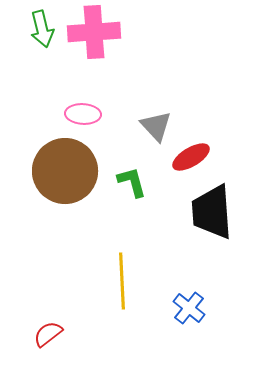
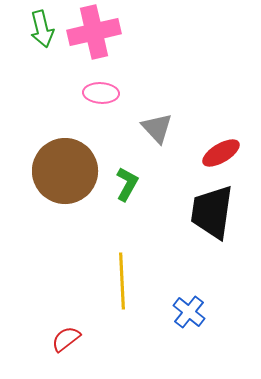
pink cross: rotated 9 degrees counterclockwise
pink ellipse: moved 18 px right, 21 px up
gray triangle: moved 1 px right, 2 px down
red ellipse: moved 30 px right, 4 px up
green L-shape: moved 5 px left, 2 px down; rotated 44 degrees clockwise
black trapezoid: rotated 12 degrees clockwise
blue cross: moved 4 px down
red semicircle: moved 18 px right, 5 px down
